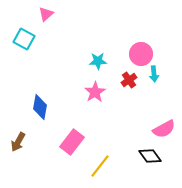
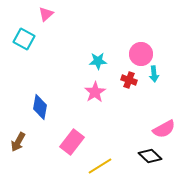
red cross: rotated 35 degrees counterclockwise
black diamond: rotated 10 degrees counterclockwise
yellow line: rotated 20 degrees clockwise
